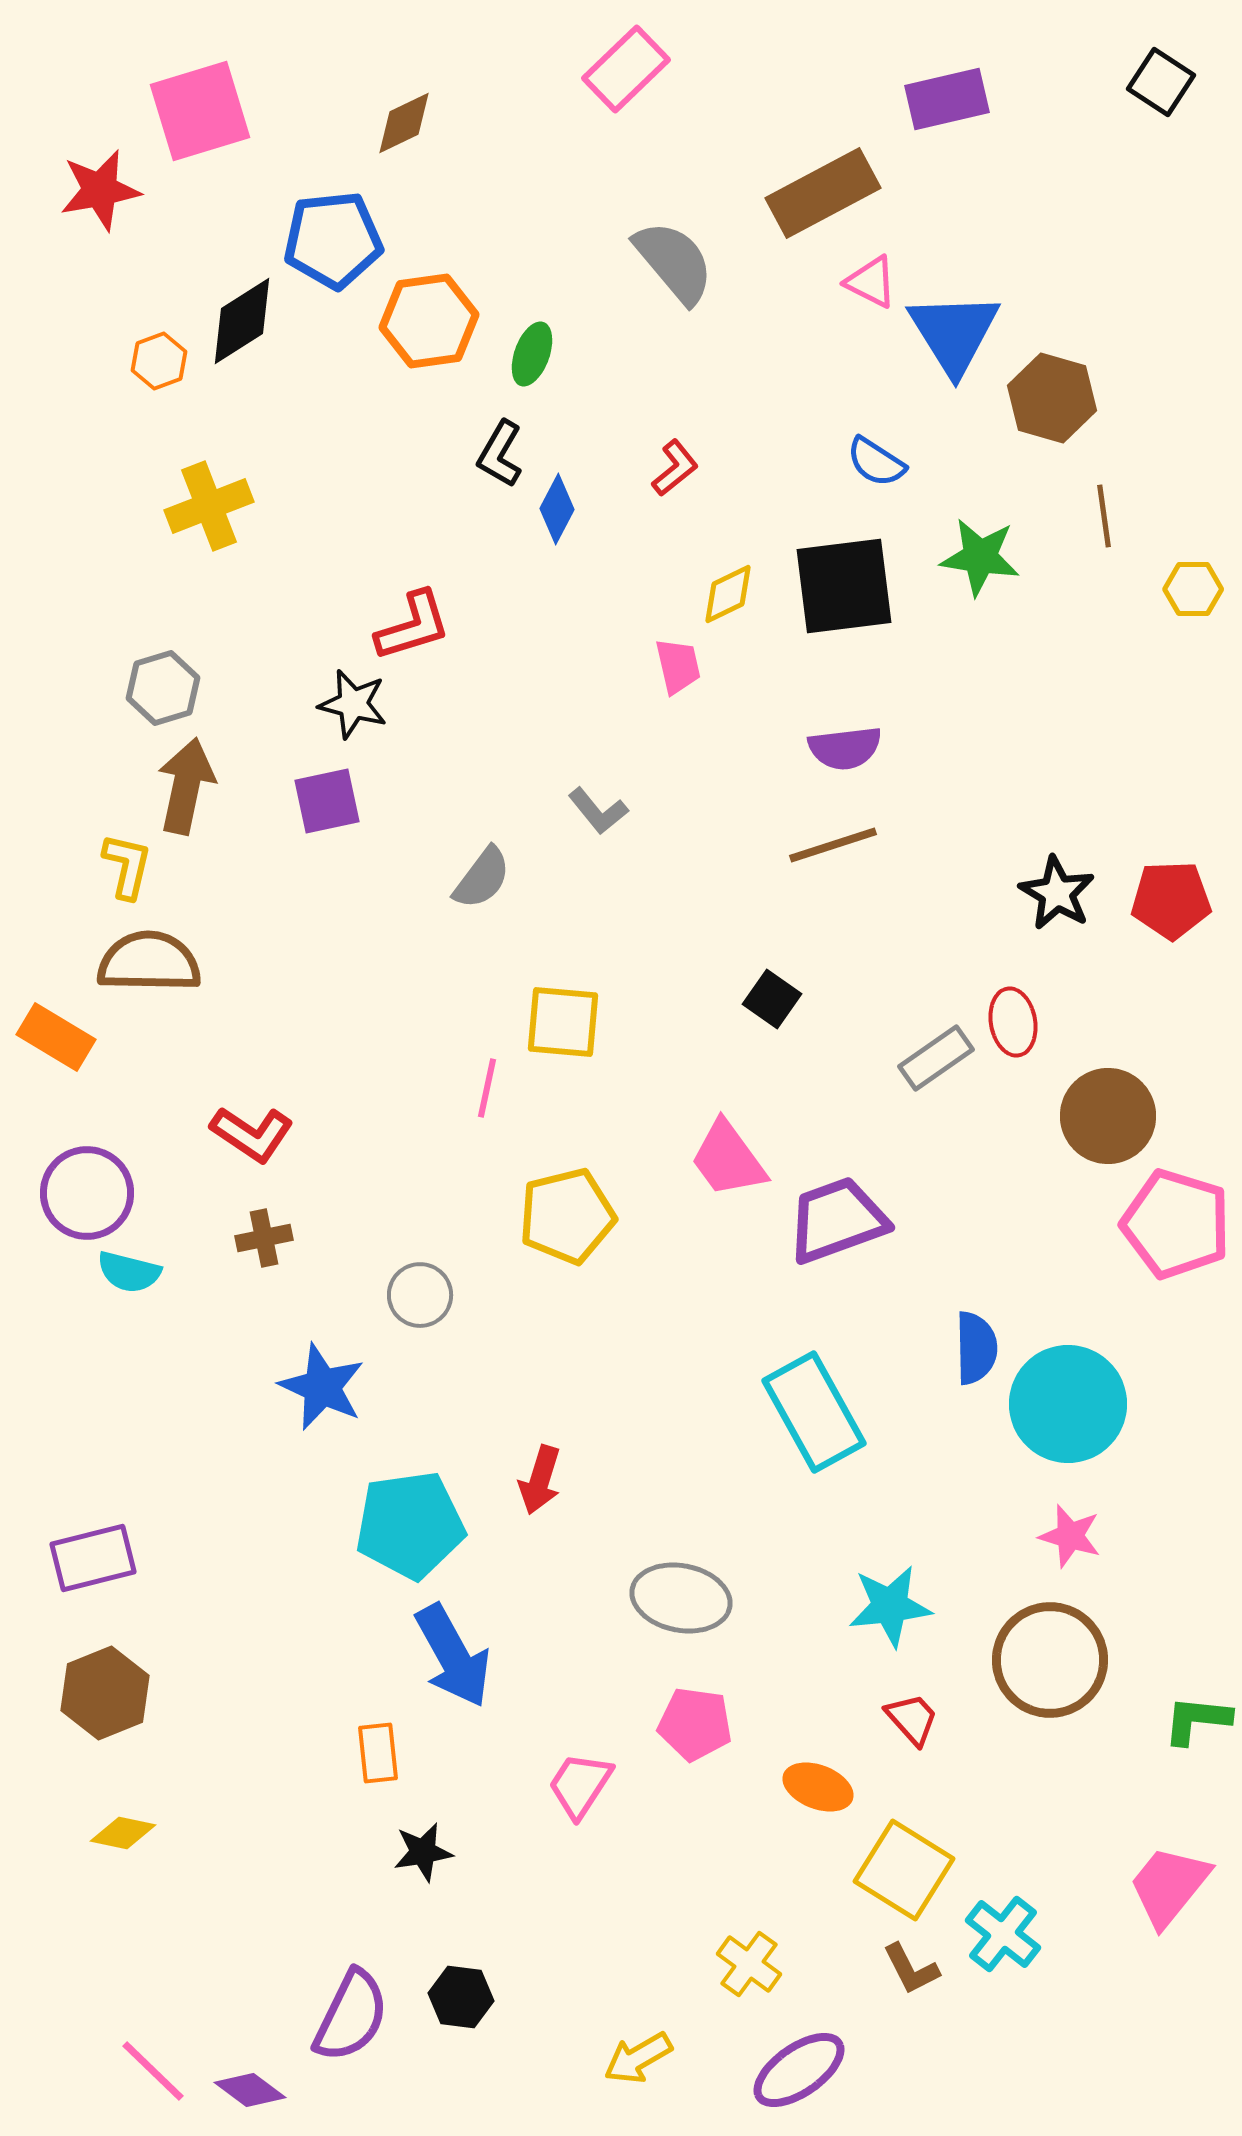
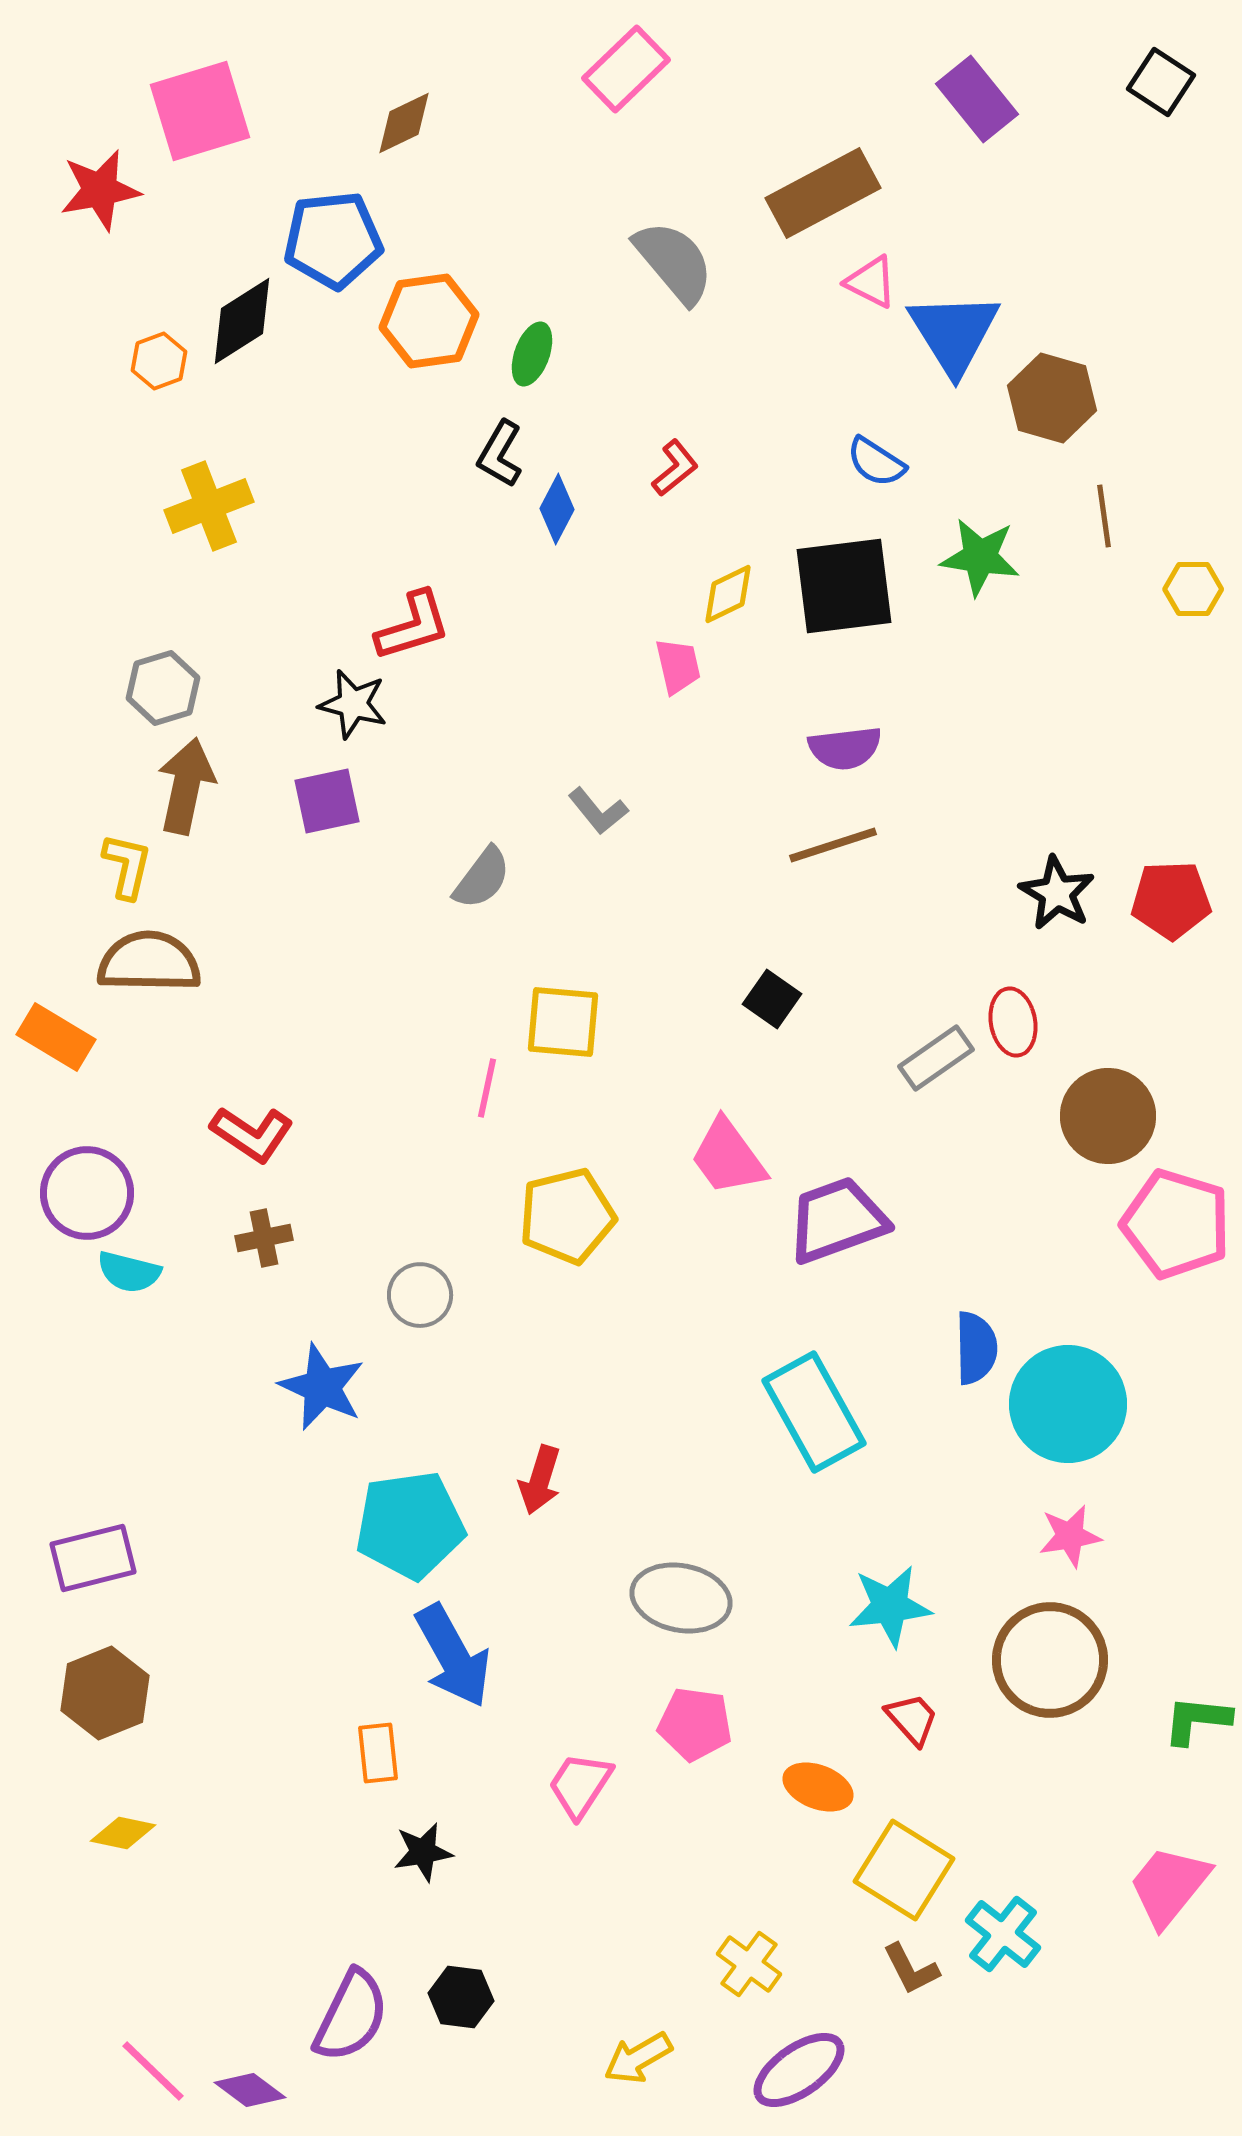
purple rectangle at (947, 99): moved 30 px right; rotated 64 degrees clockwise
pink trapezoid at (728, 1159): moved 2 px up
pink star at (1070, 1536): rotated 26 degrees counterclockwise
